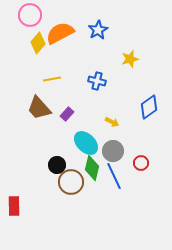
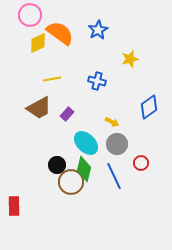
orange semicircle: rotated 64 degrees clockwise
yellow diamond: rotated 25 degrees clockwise
brown trapezoid: rotated 76 degrees counterclockwise
gray circle: moved 4 px right, 7 px up
green diamond: moved 8 px left, 1 px down
